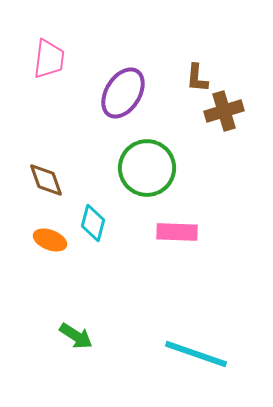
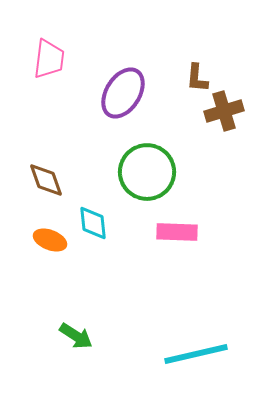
green circle: moved 4 px down
cyan diamond: rotated 21 degrees counterclockwise
cyan line: rotated 32 degrees counterclockwise
